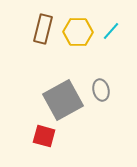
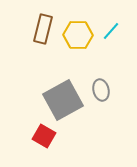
yellow hexagon: moved 3 px down
red square: rotated 15 degrees clockwise
